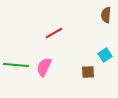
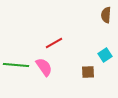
red line: moved 10 px down
pink semicircle: rotated 120 degrees clockwise
